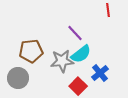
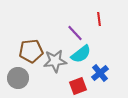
red line: moved 9 px left, 9 px down
gray star: moved 7 px left
red square: rotated 24 degrees clockwise
